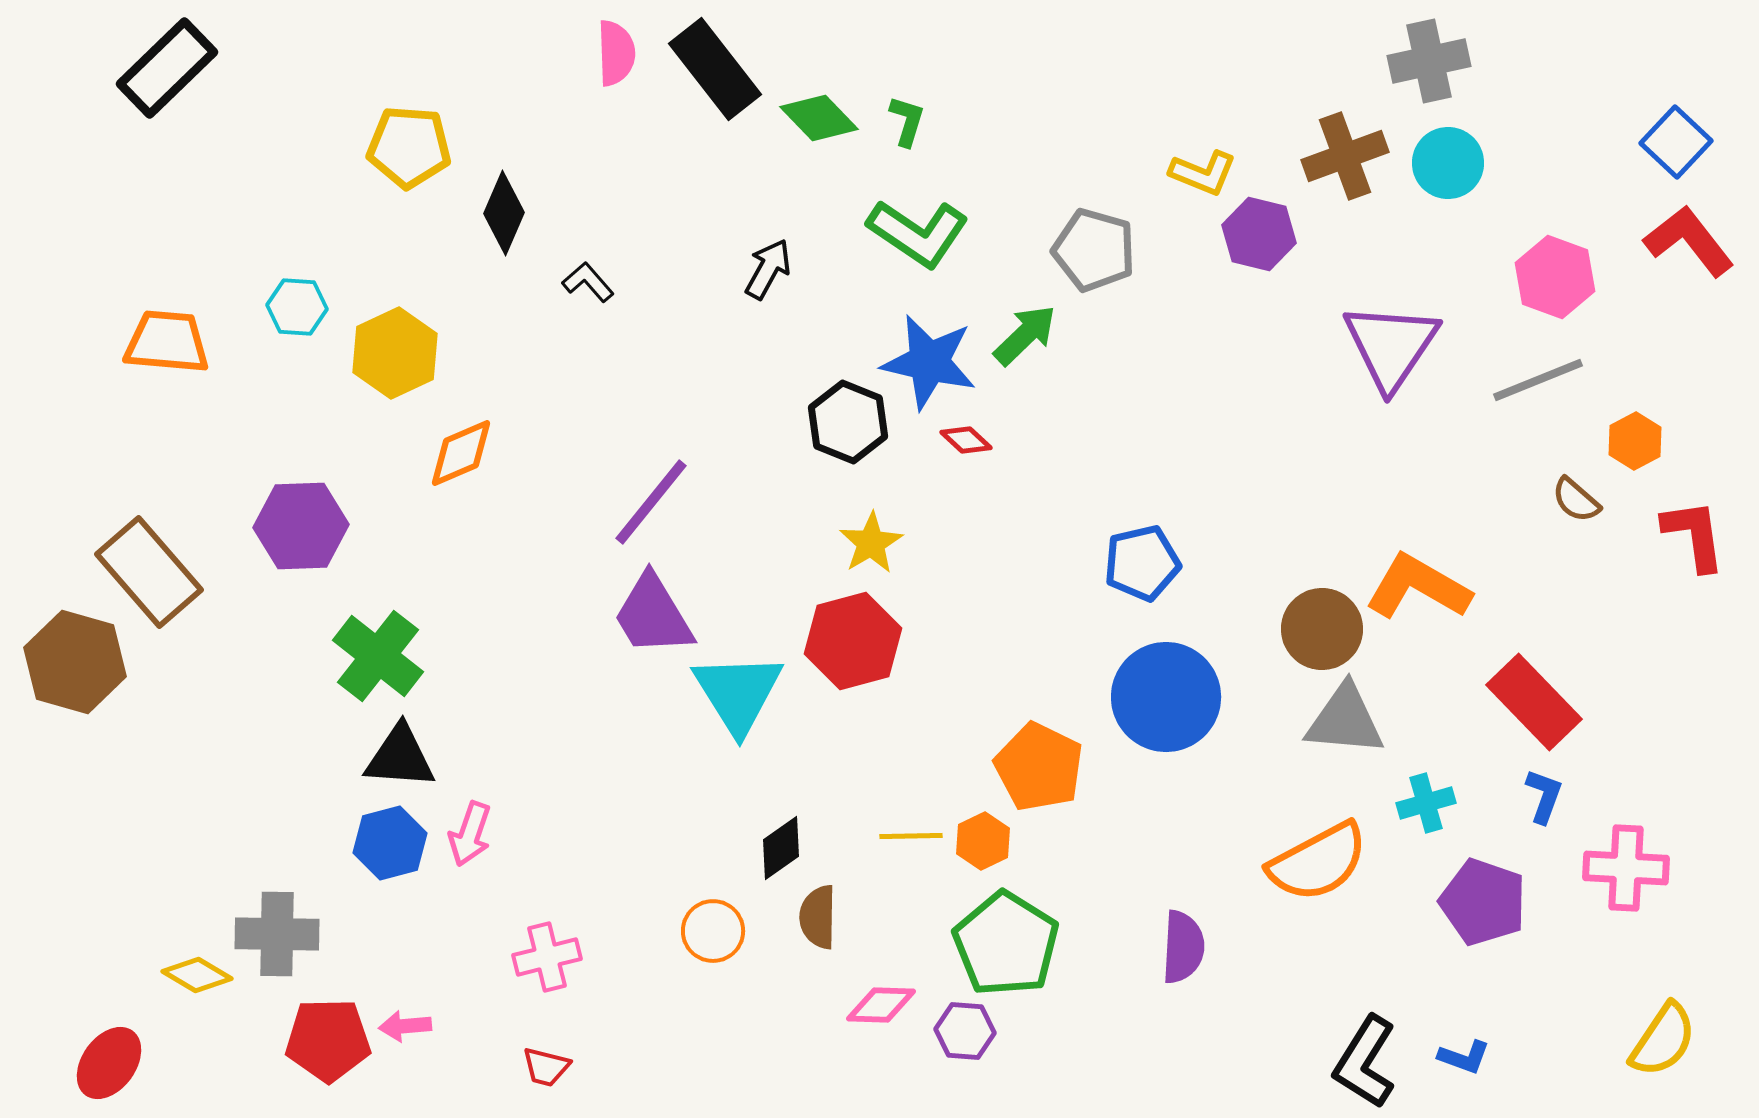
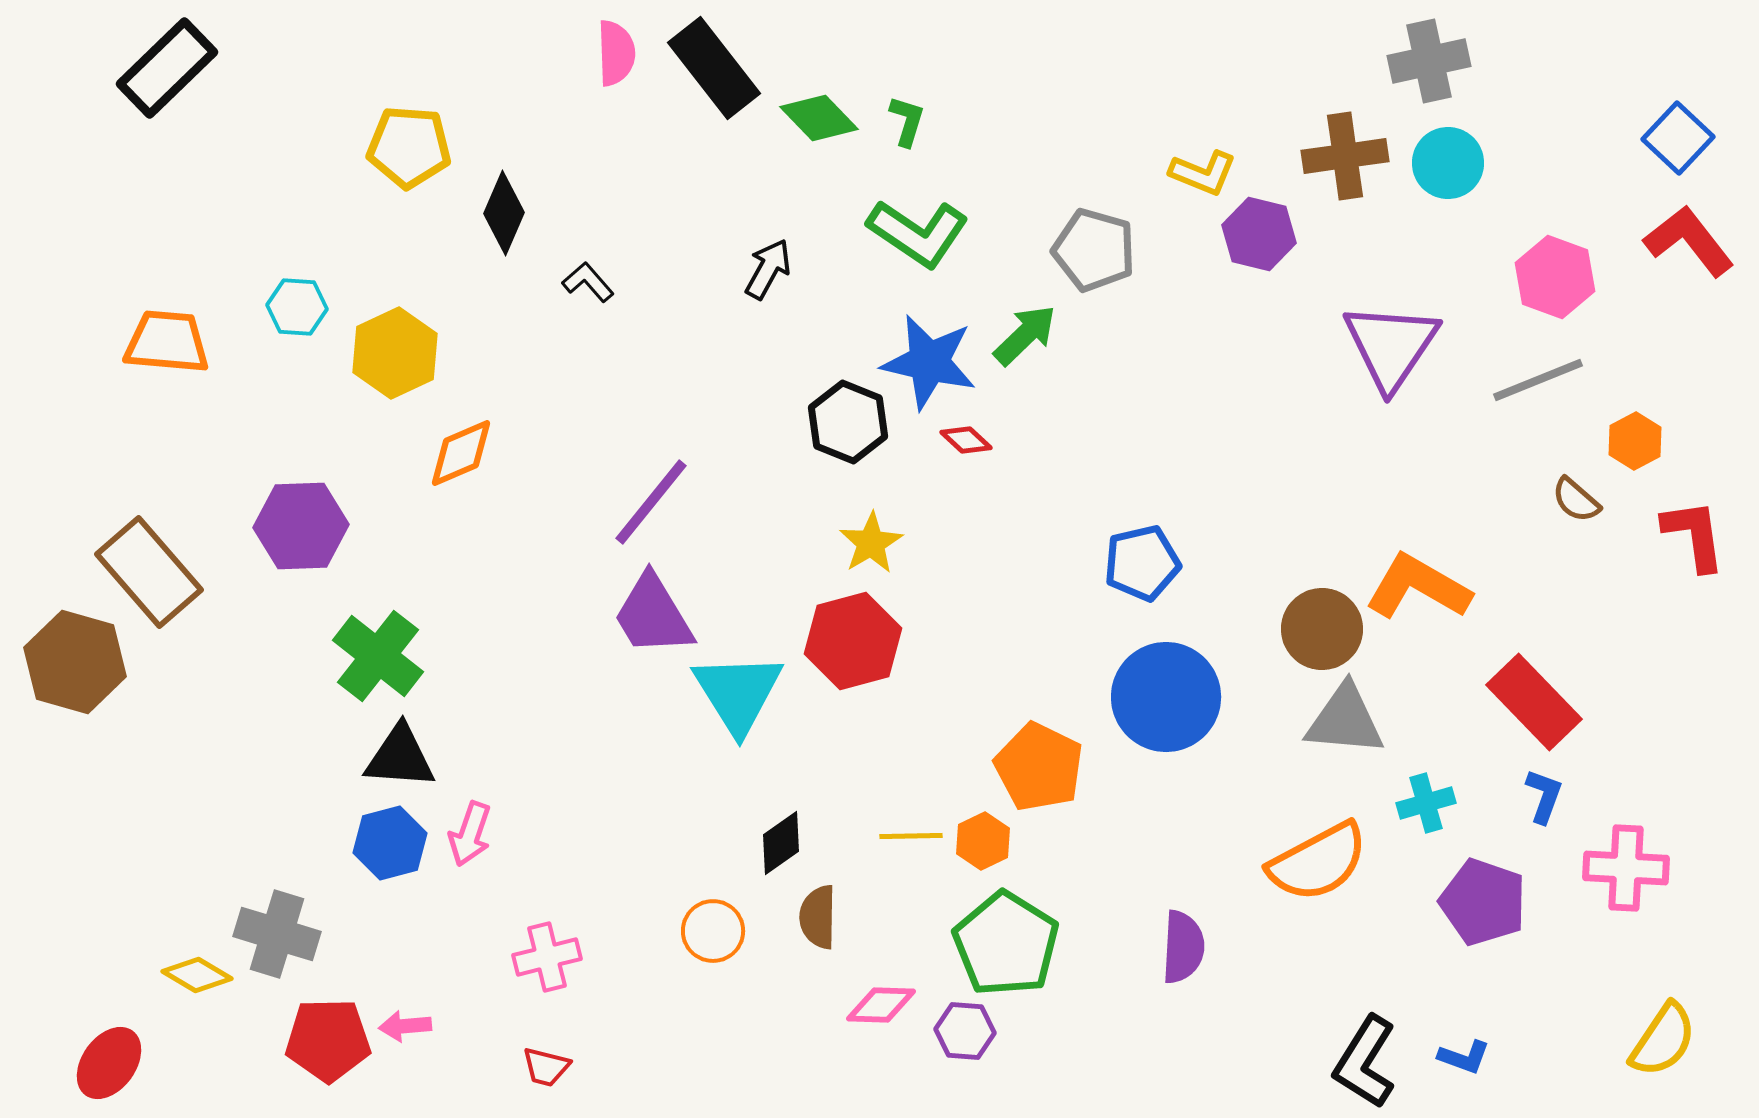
black rectangle at (715, 69): moved 1 px left, 1 px up
blue square at (1676, 142): moved 2 px right, 4 px up
brown cross at (1345, 156): rotated 12 degrees clockwise
black diamond at (781, 848): moved 5 px up
gray cross at (277, 934): rotated 16 degrees clockwise
